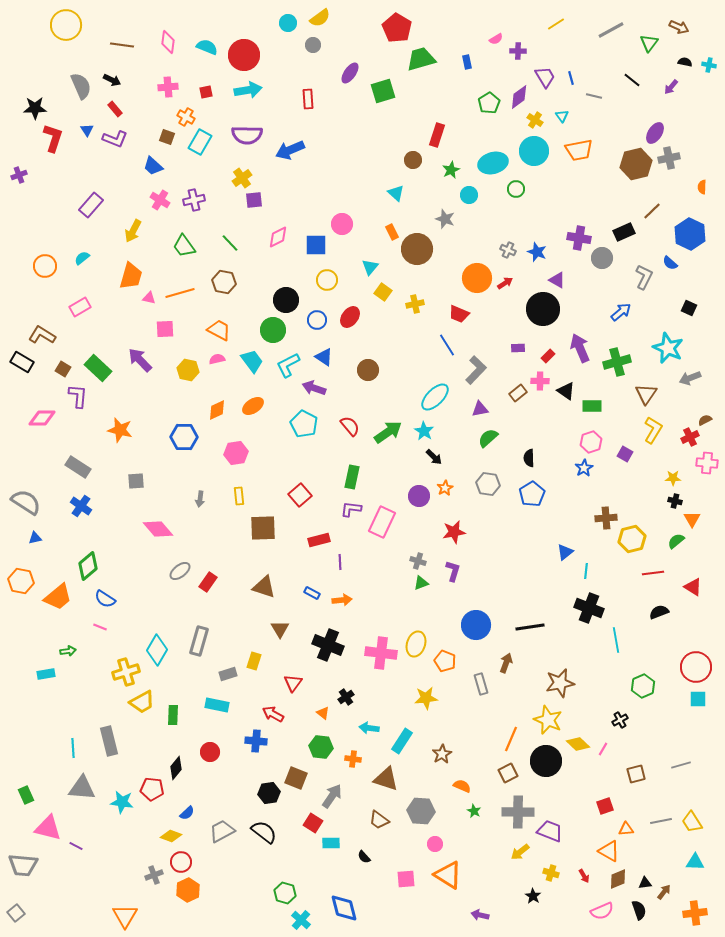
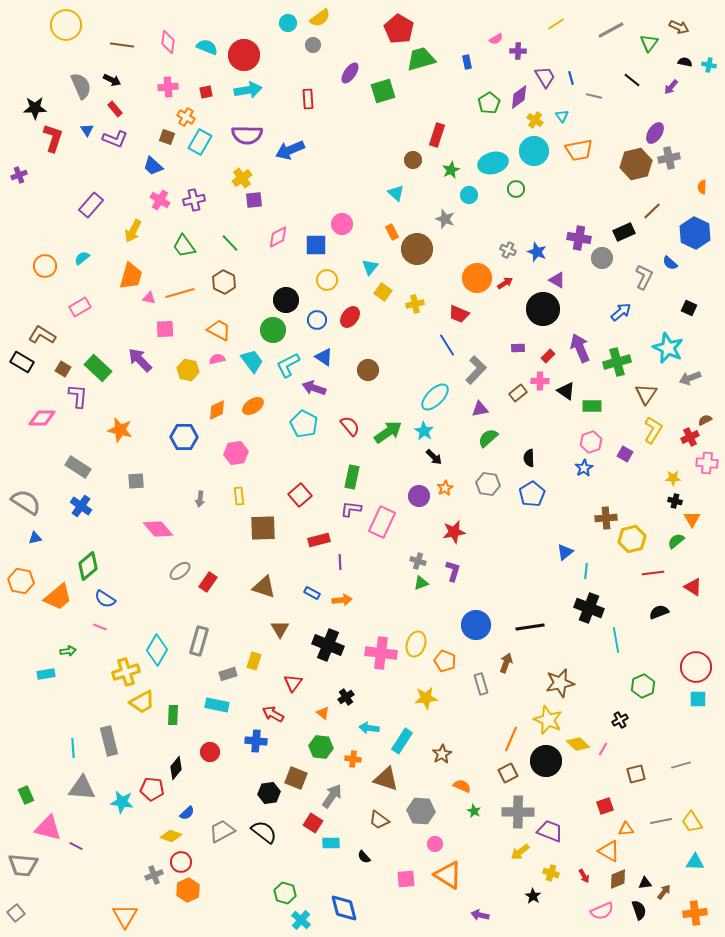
red pentagon at (397, 28): moved 2 px right, 1 px down
blue hexagon at (690, 234): moved 5 px right, 1 px up
brown hexagon at (224, 282): rotated 15 degrees clockwise
